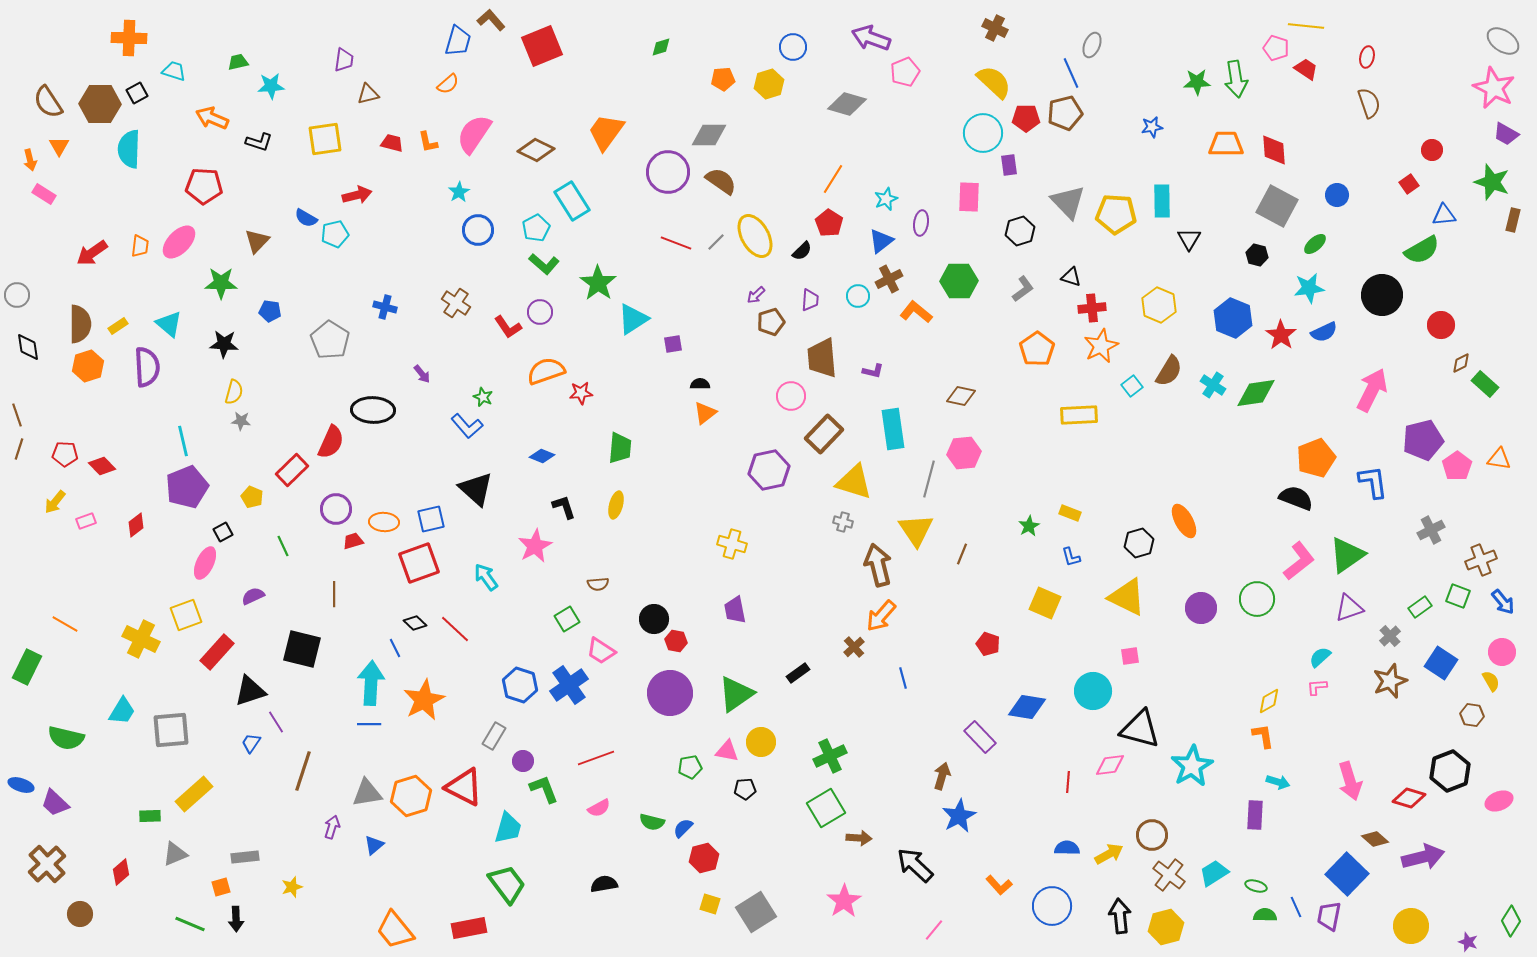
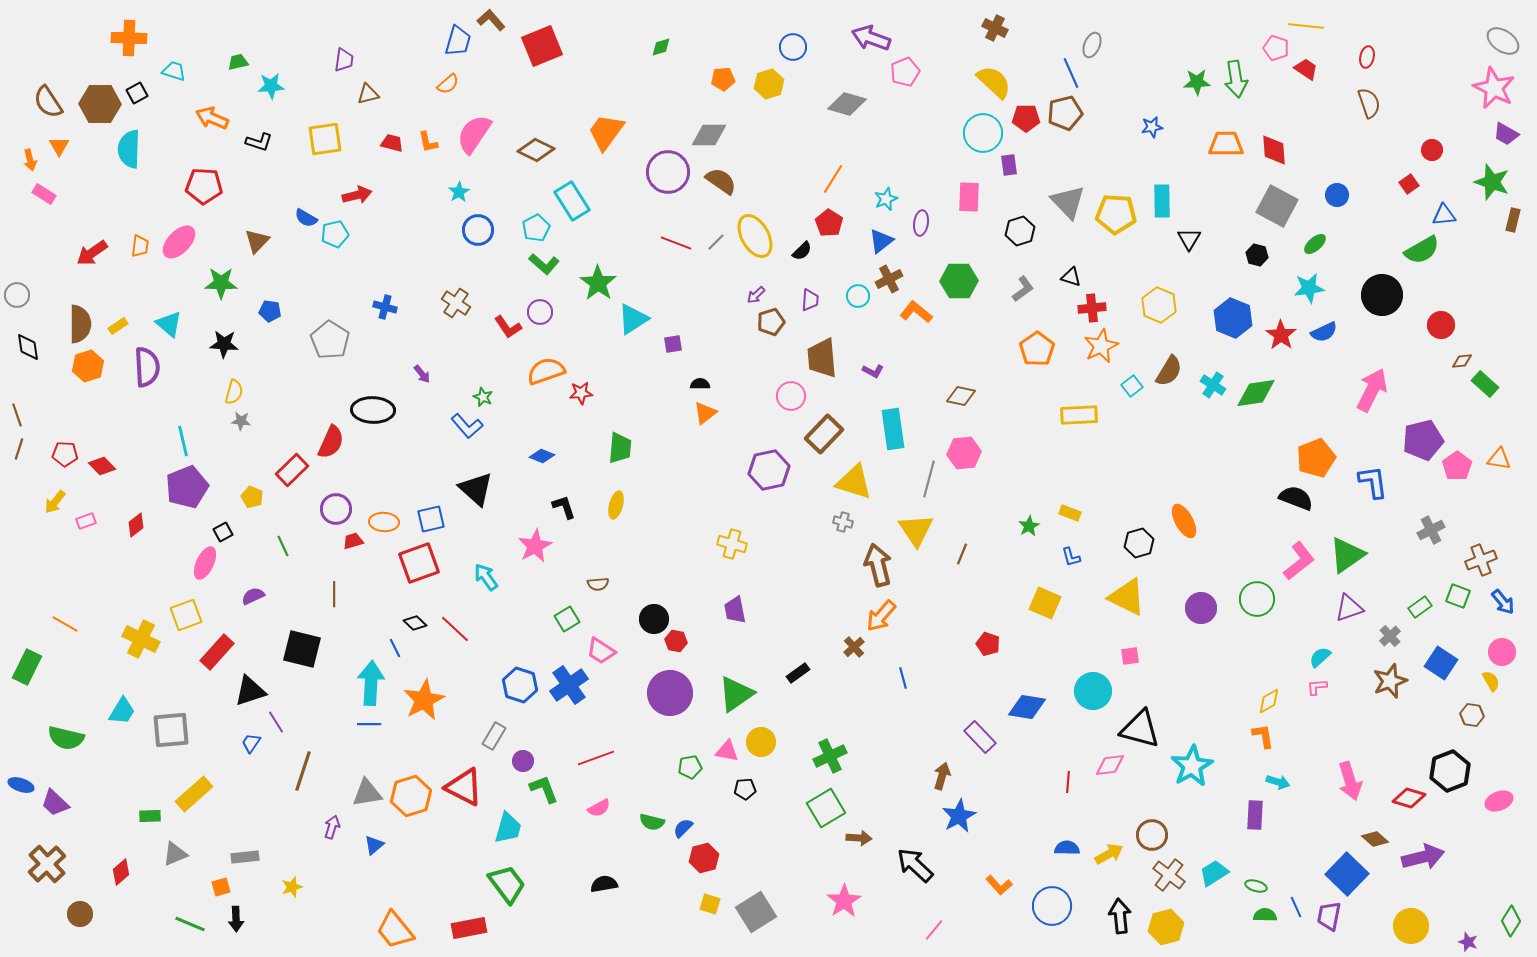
brown diamond at (1461, 363): moved 1 px right, 2 px up; rotated 20 degrees clockwise
purple L-shape at (873, 371): rotated 15 degrees clockwise
